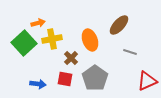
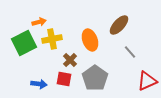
orange arrow: moved 1 px right, 1 px up
green square: rotated 15 degrees clockwise
gray line: rotated 32 degrees clockwise
brown cross: moved 1 px left, 2 px down
red square: moved 1 px left
blue arrow: moved 1 px right
